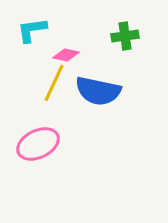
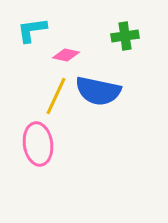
yellow line: moved 2 px right, 13 px down
pink ellipse: rotated 72 degrees counterclockwise
